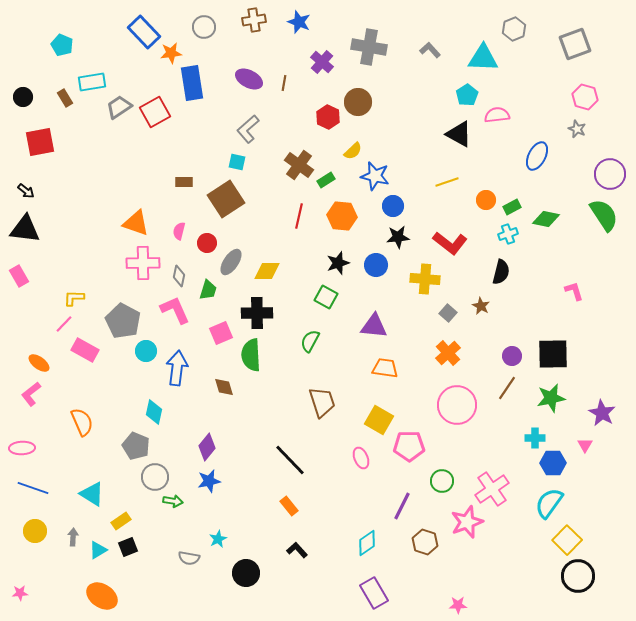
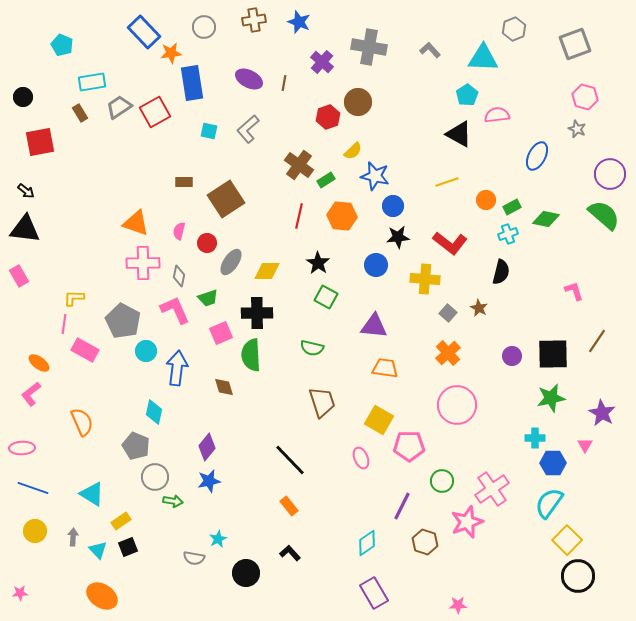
brown rectangle at (65, 98): moved 15 px right, 15 px down
red hexagon at (328, 117): rotated 15 degrees clockwise
cyan square at (237, 162): moved 28 px left, 31 px up
green semicircle at (604, 215): rotated 16 degrees counterclockwise
black star at (338, 263): moved 20 px left; rotated 20 degrees counterclockwise
green trapezoid at (208, 290): moved 8 px down; rotated 55 degrees clockwise
brown star at (481, 306): moved 2 px left, 2 px down
pink line at (64, 324): rotated 36 degrees counterclockwise
green semicircle at (310, 341): moved 2 px right, 7 px down; rotated 105 degrees counterclockwise
brown line at (507, 388): moved 90 px right, 47 px up
cyan triangle at (98, 550): rotated 42 degrees counterclockwise
black L-shape at (297, 550): moved 7 px left, 3 px down
gray semicircle at (189, 558): moved 5 px right
